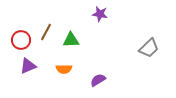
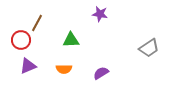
brown line: moved 9 px left, 9 px up
gray trapezoid: rotated 10 degrees clockwise
purple semicircle: moved 3 px right, 7 px up
